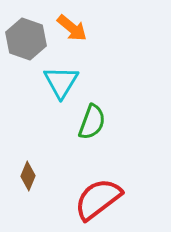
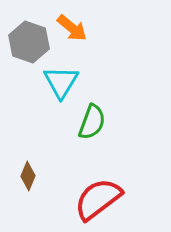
gray hexagon: moved 3 px right, 3 px down
